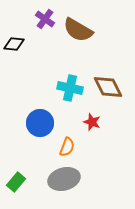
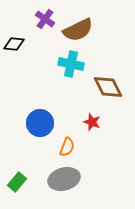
brown semicircle: rotated 56 degrees counterclockwise
cyan cross: moved 1 px right, 24 px up
green rectangle: moved 1 px right
